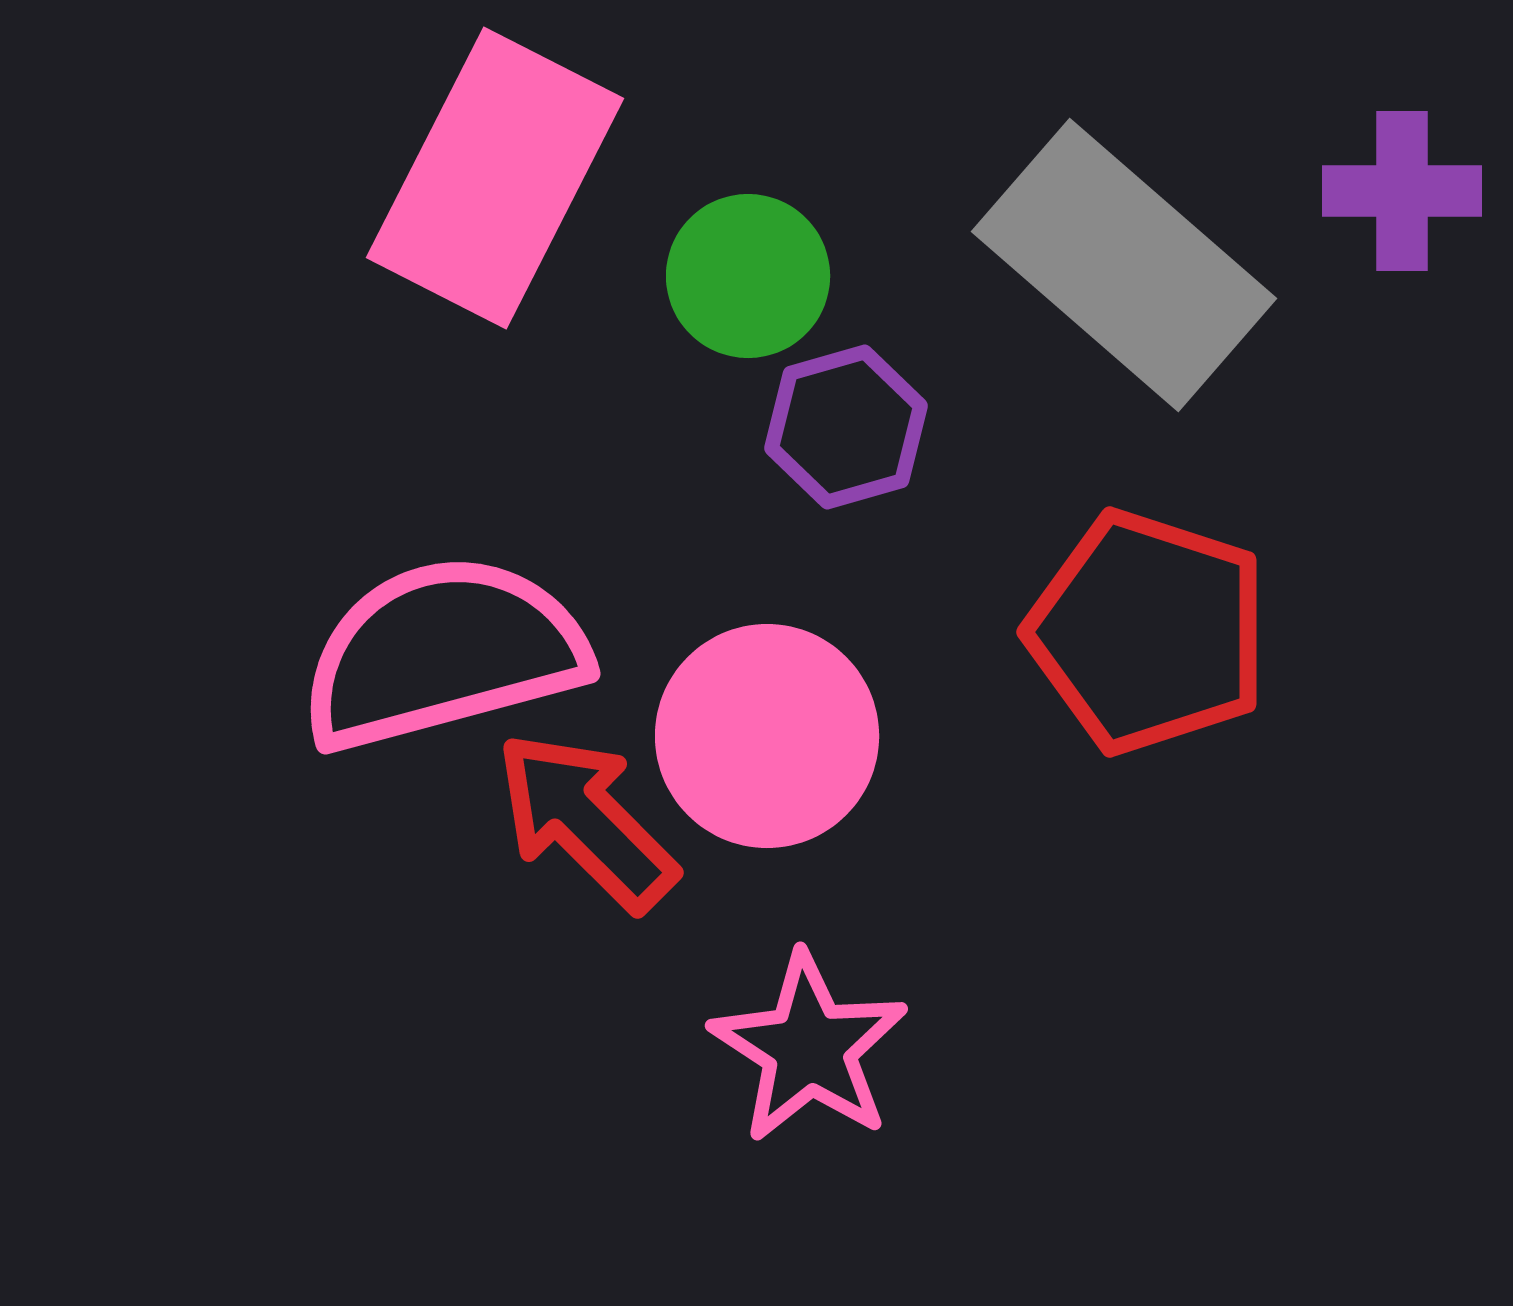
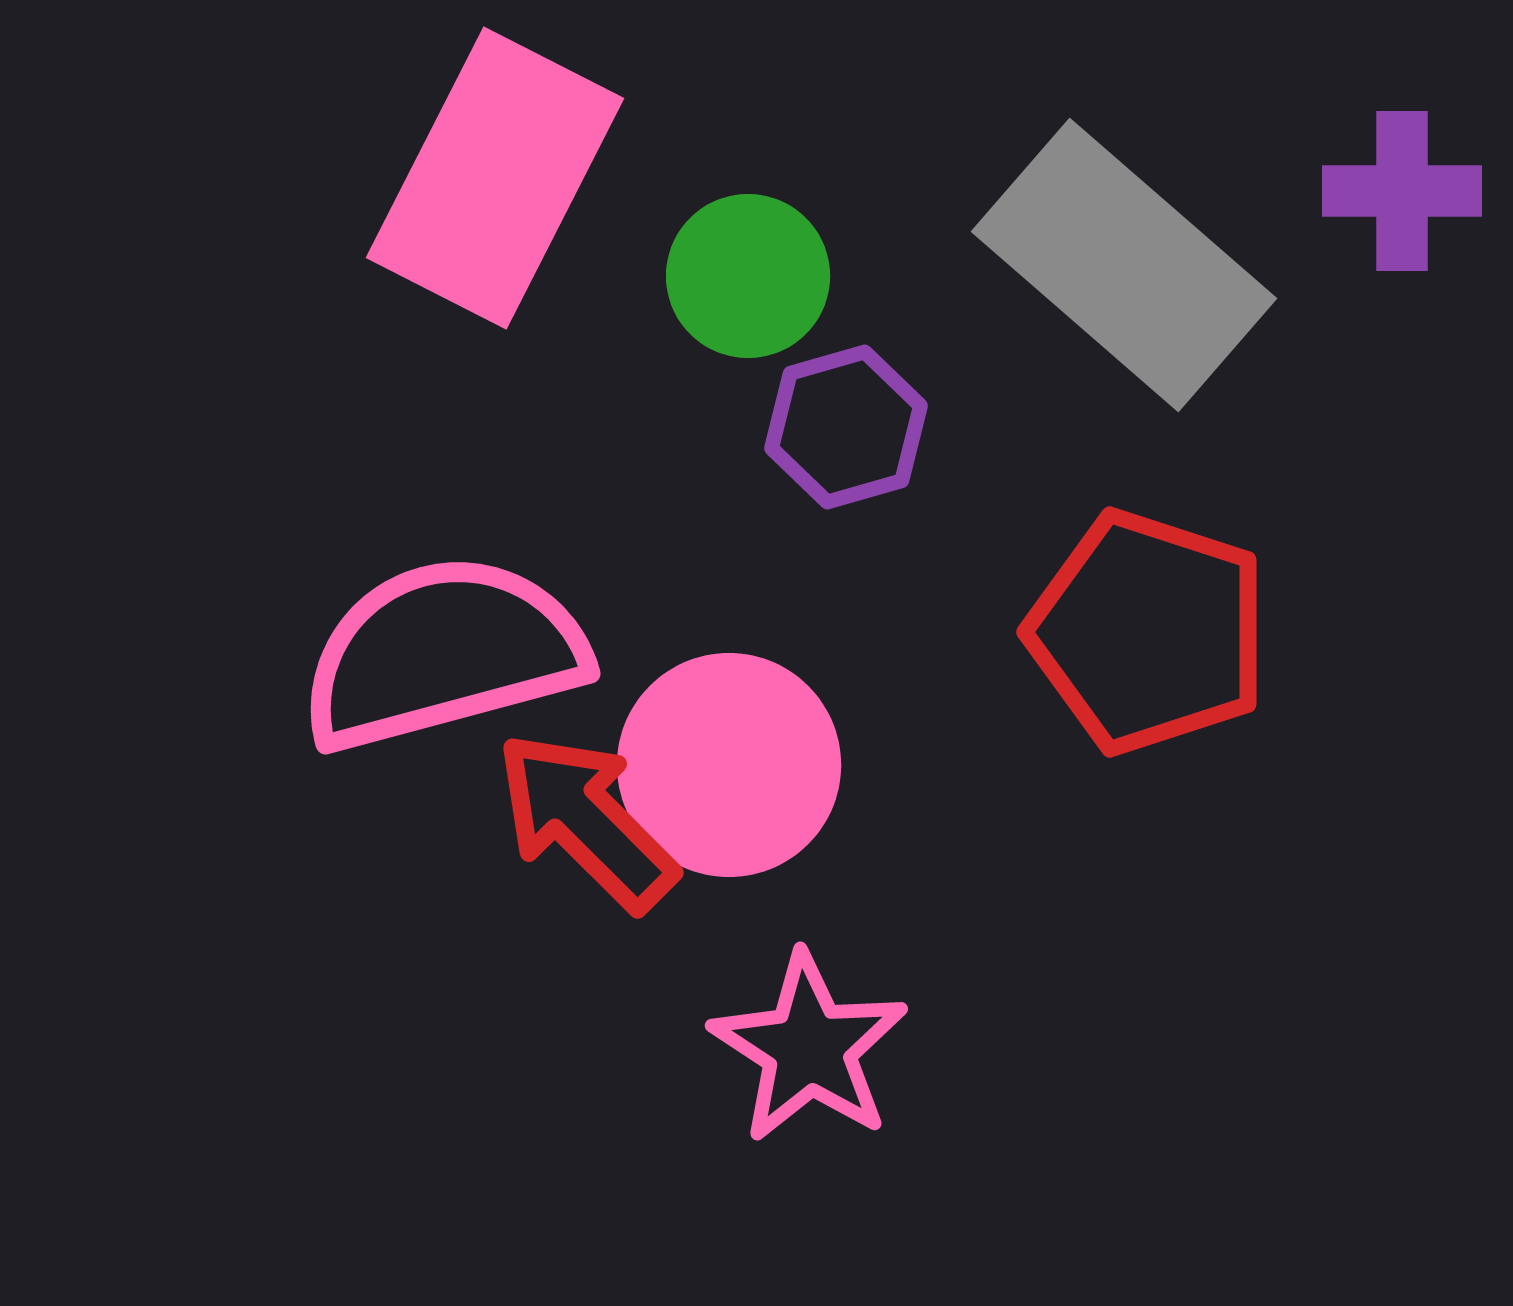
pink circle: moved 38 px left, 29 px down
